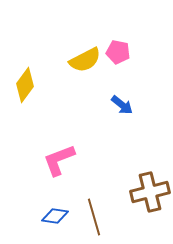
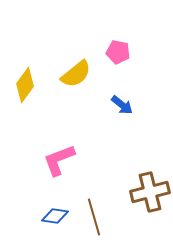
yellow semicircle: moved 9 px left, 14 px down; rotated 12 degrees counterclockwise
